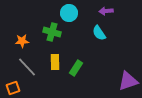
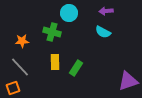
cyan semicircle: moved 4 px right, 1 px up; rotated 28 degrees counterclockwise
gray line: moved 7 px left
